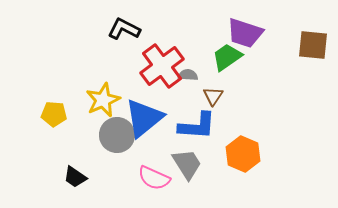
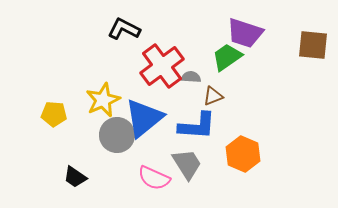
gray semicircle: moved 3 px right, 2 px down
brown triangle: rotated 35 degrees clockwise
